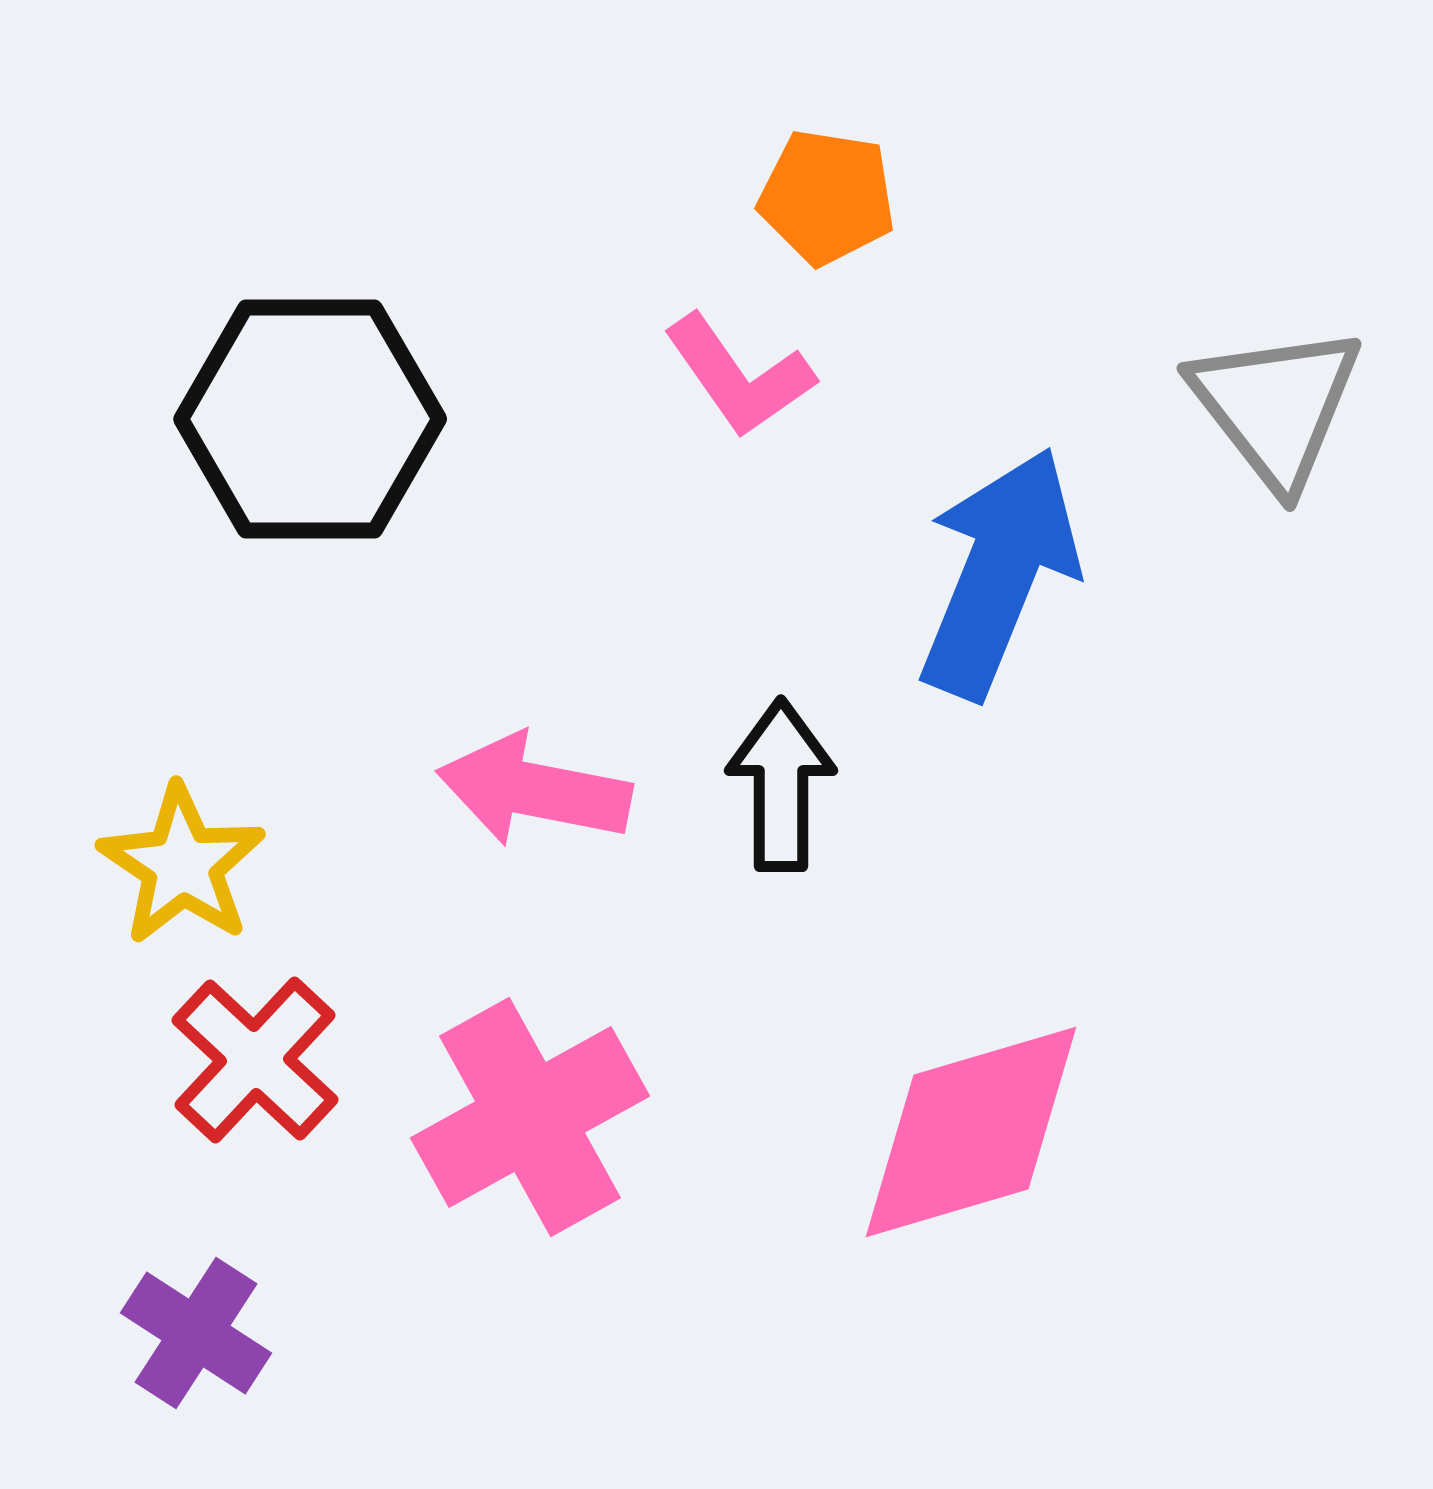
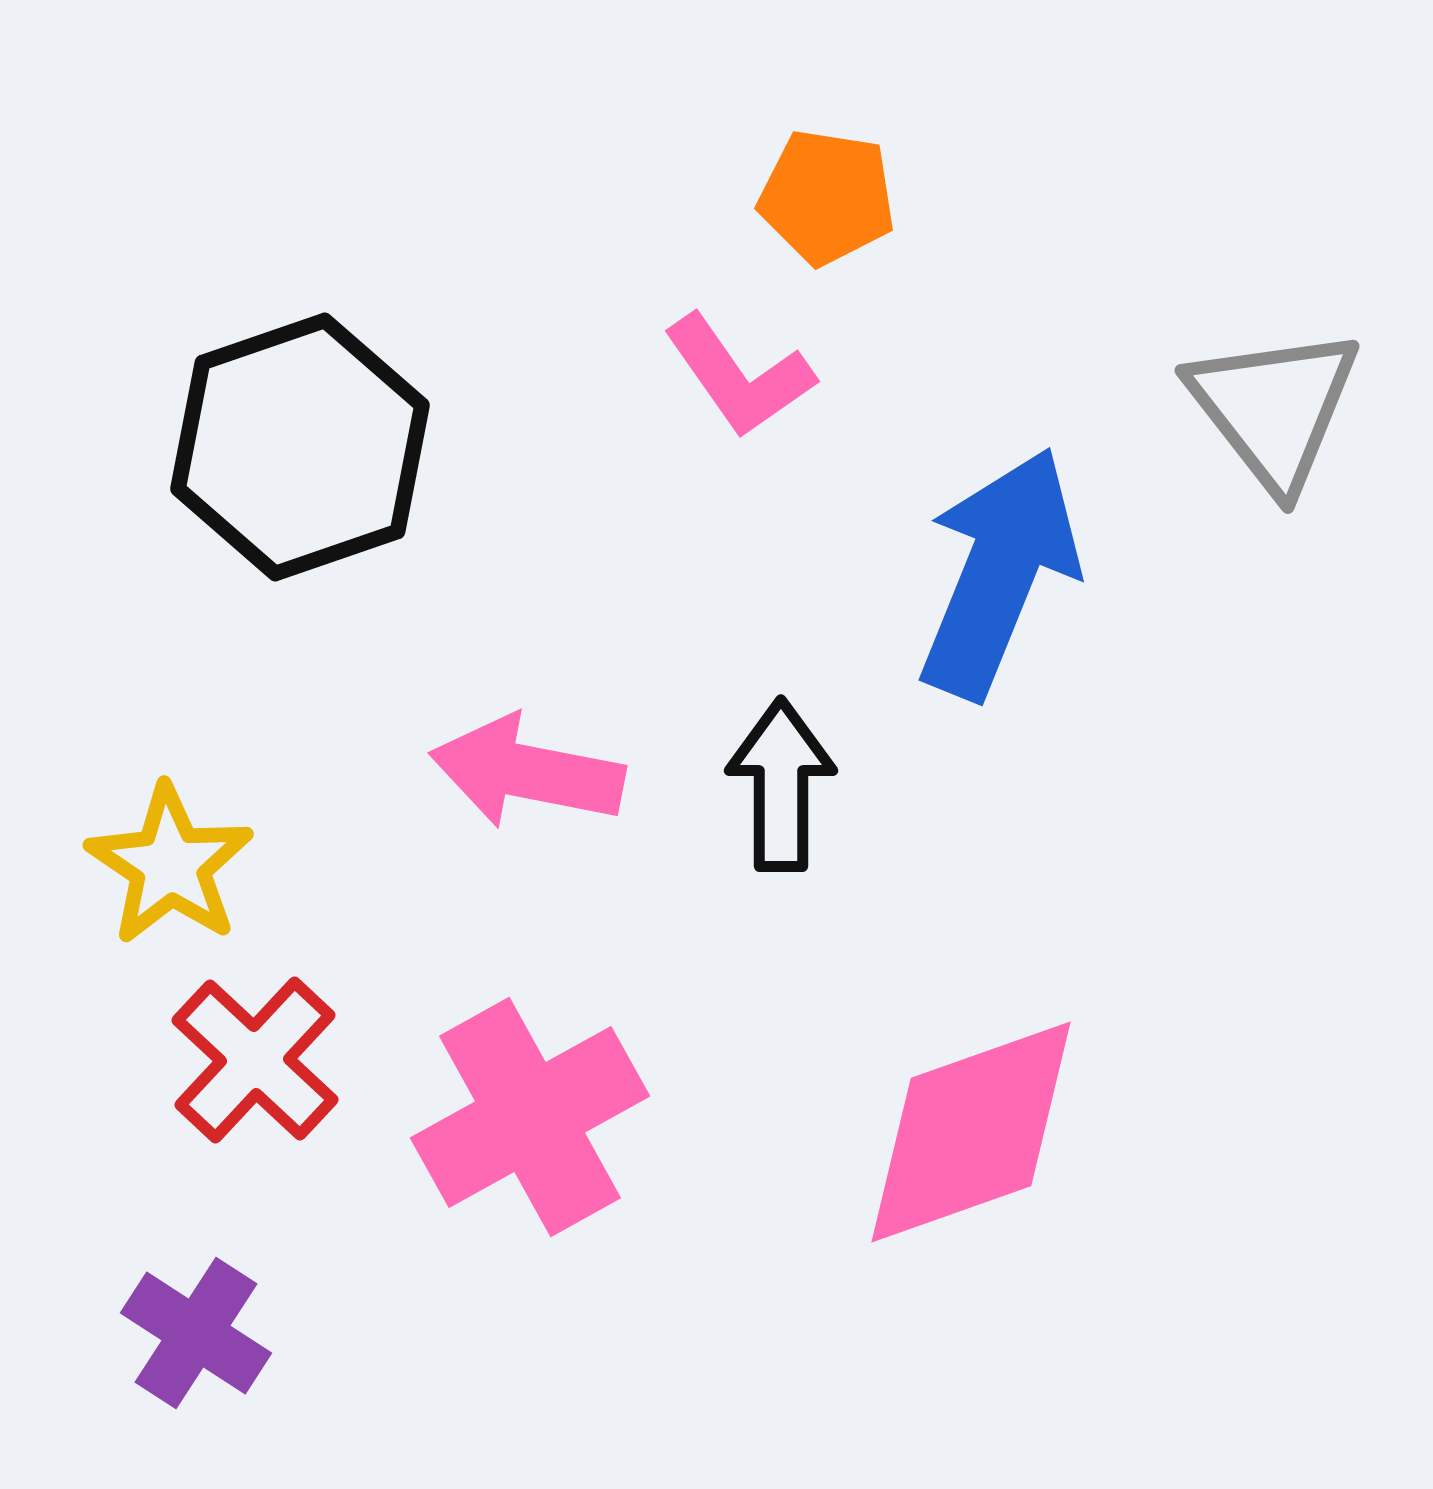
gray triangle: moved 2 px left, 2 px down
black hexagon: moved 10 px left, 28 px down; rotated 19 degrees counterclockwise
pink arrow: moved 7 px left, 18 px up
yellow star: moved 12 px left
pink diamond: rotated 3 degrees counterclockwise
